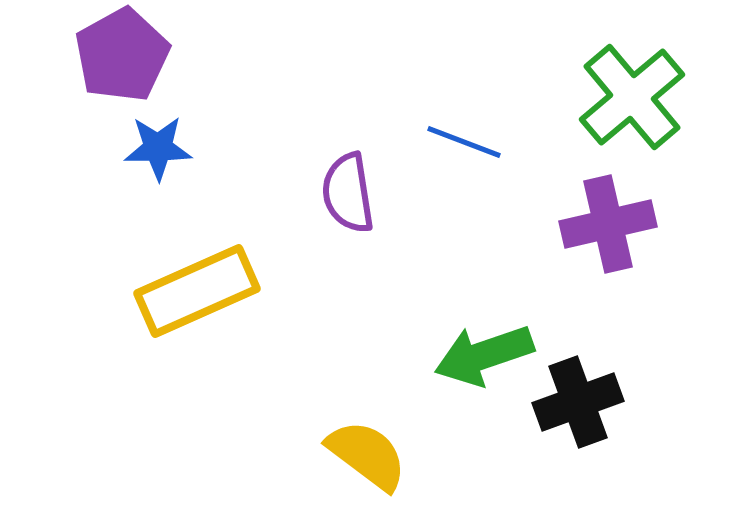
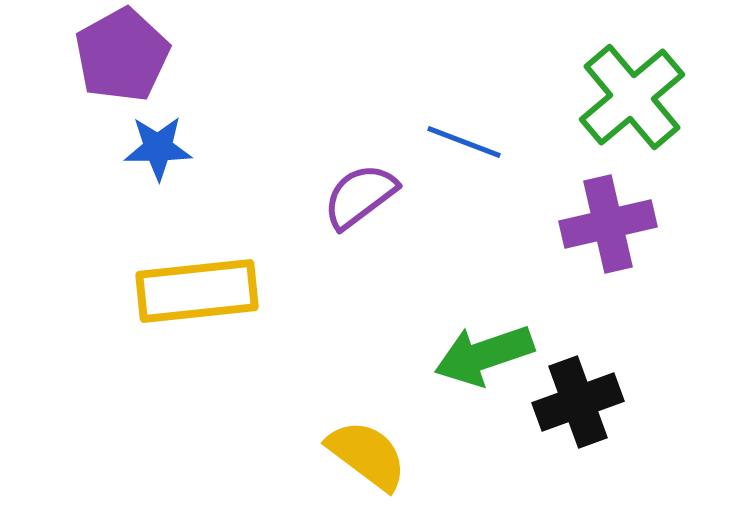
purple semicircle: moved 12 px right, 3 px down; rotated 62 degrees clockwise
yellow rectangle: rotated 18 degrees clockwise
